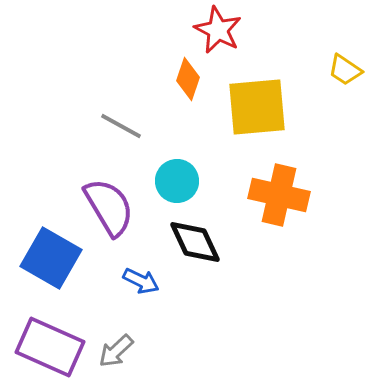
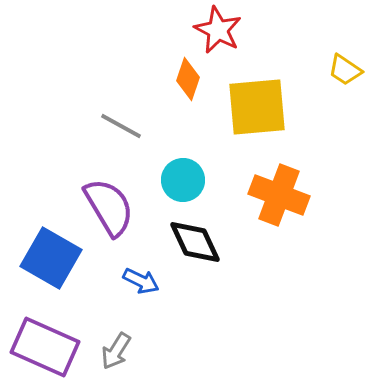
cyan circle: moved 6 px right, 1 px up
orange cross: rotated 8 degrees clockwise
purple rectangle: moved 5 px left
gray arrow: rotated 15 degrees counterclockwise
